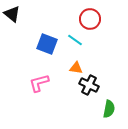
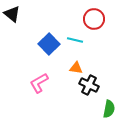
red circle: moved 4 px right
cyan line: rotated 21 degrees counterclockwise
blue square: moved 2 px right; rotated 25 degrees clockwise
pink L-shape: rotated 15 degrees counterclockwise
